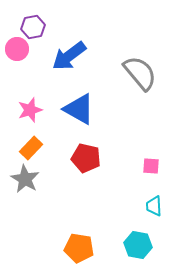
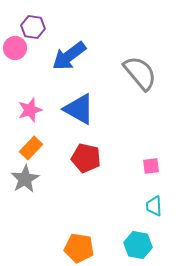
purple hexagon: rotated 20 degrees clockwise
pink circle: moved 2 px left, 1 px up
pink square: rotated 12 degrees counterclockwise
gray star: rotated 12 degrees clockwise
